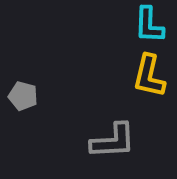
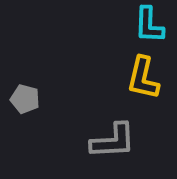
yellow L-shape: moved 6 px left, 2 px down
gray pentagon: moved 2 px right, 3 px down
